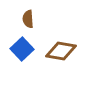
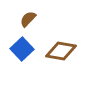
brown semicircle: rotated 48 degrees clockwise
